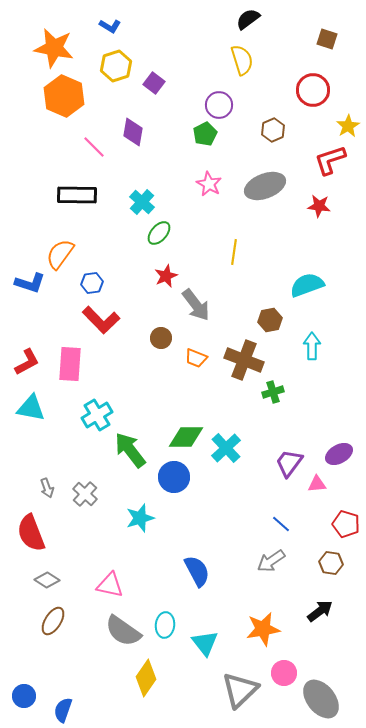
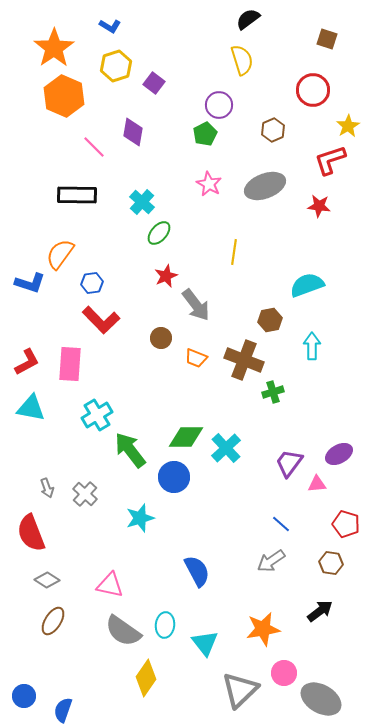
orange star at (54, 48): rotated 27 degrees clockwise
gray ellipse at (321, 699): rotated 21 degrees counterclockwise
